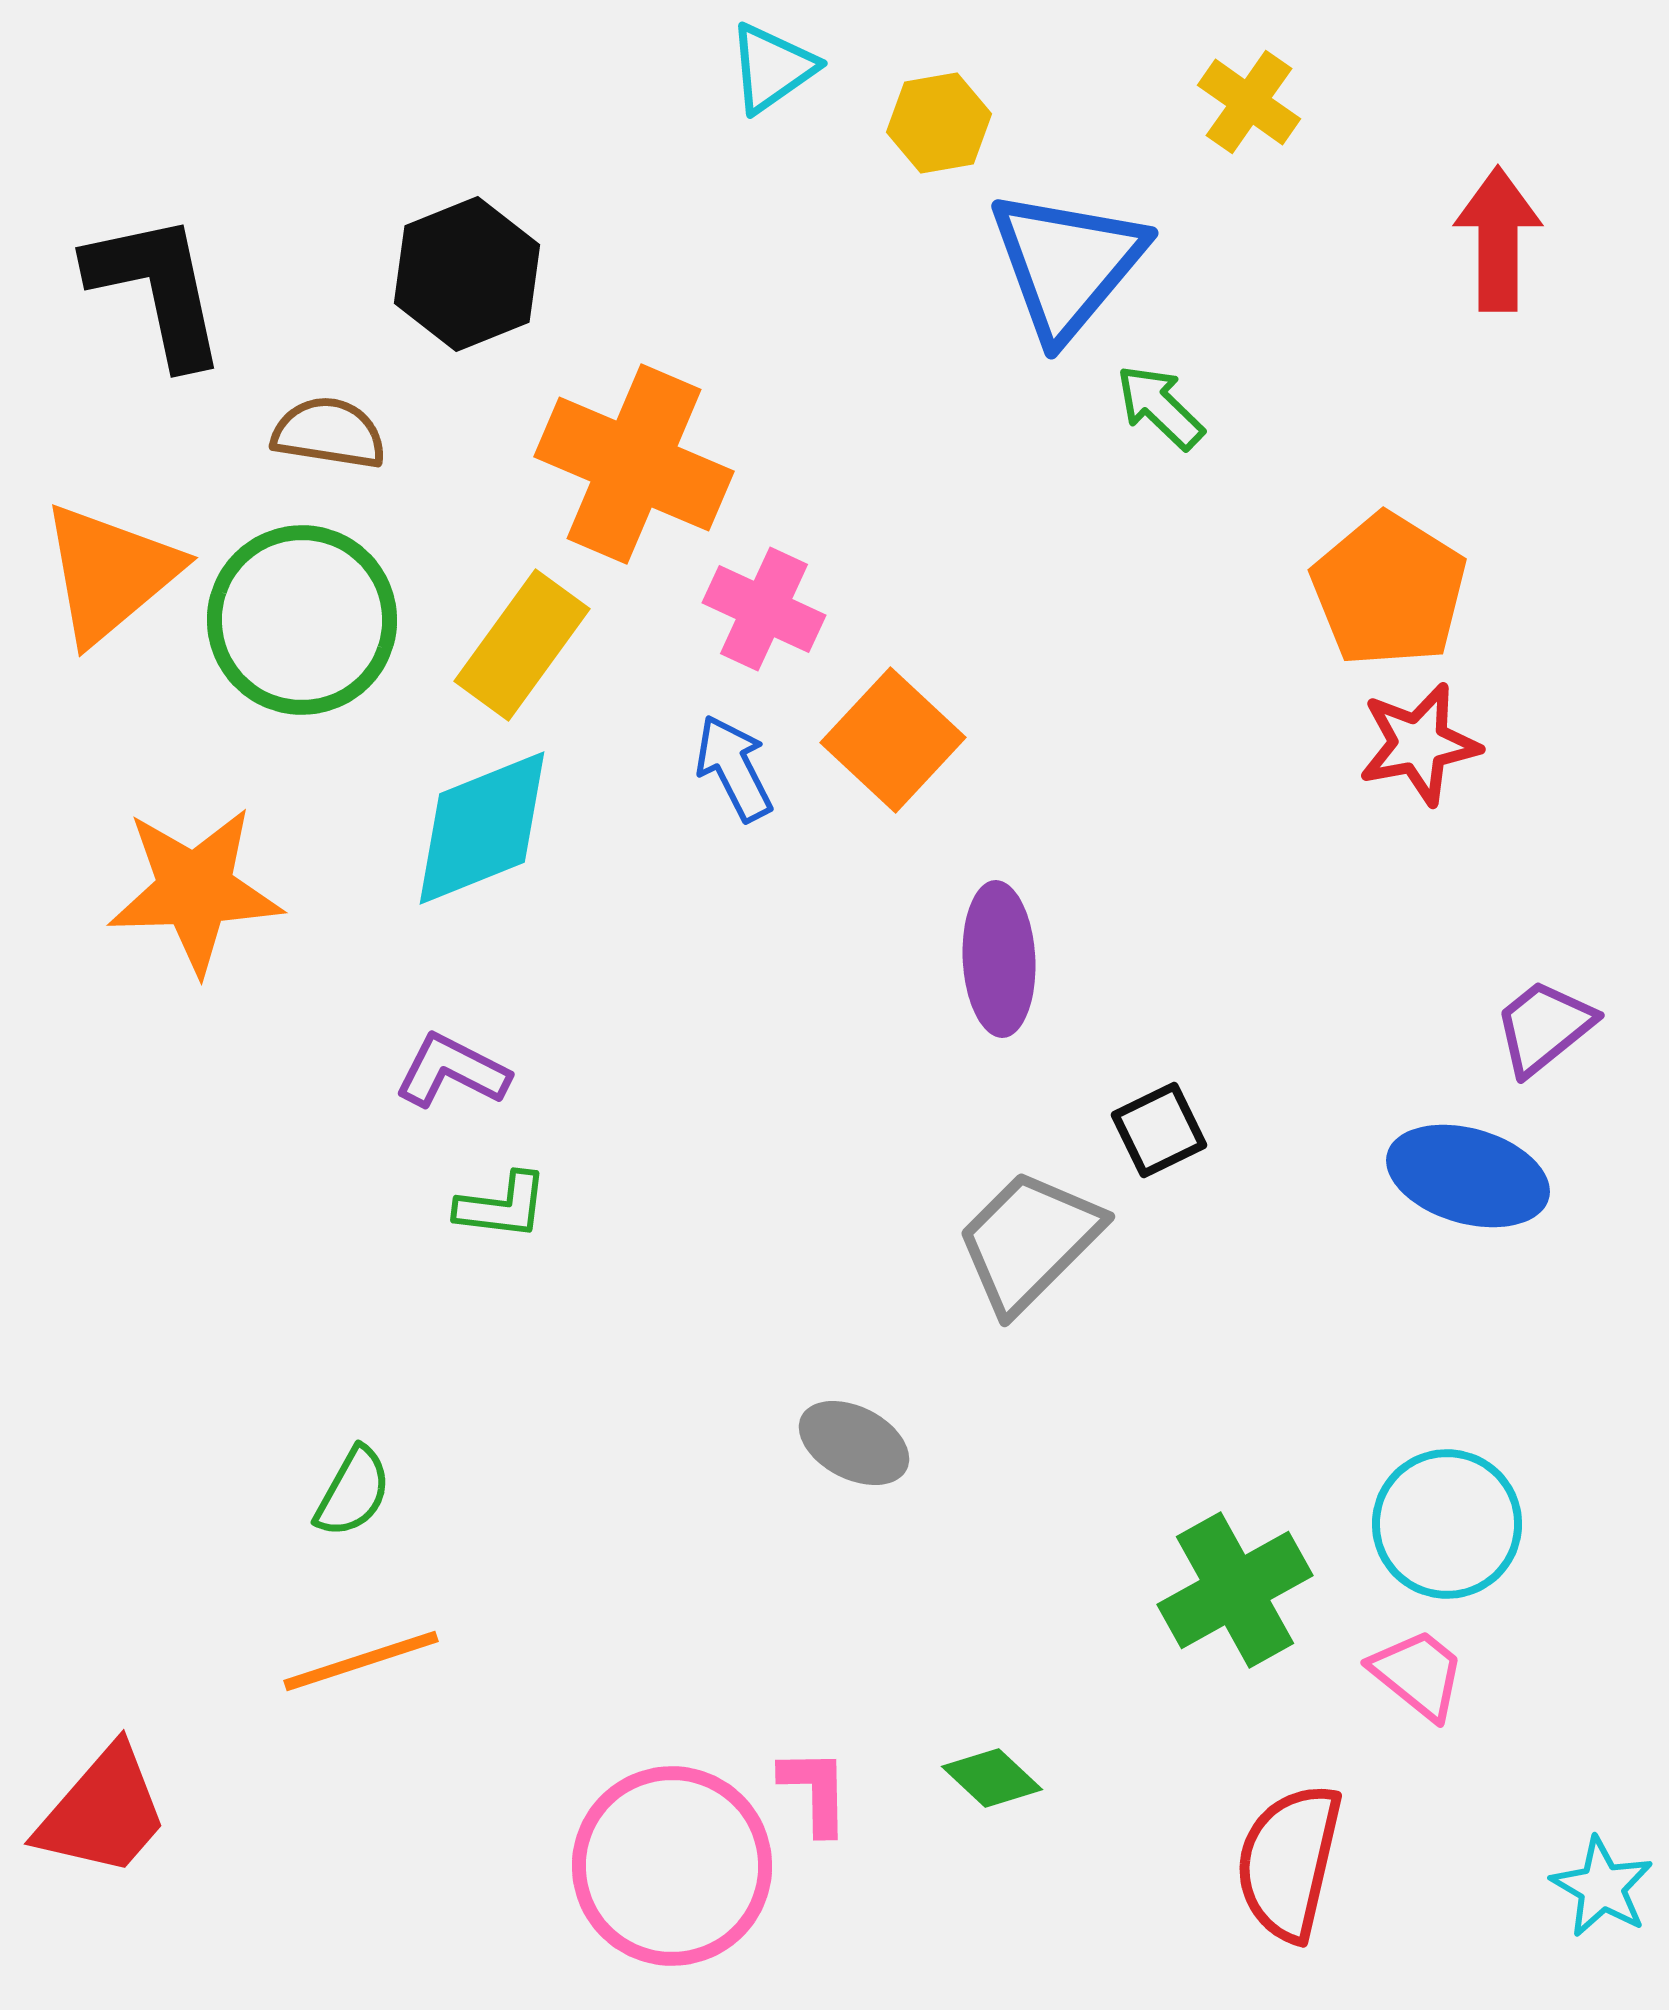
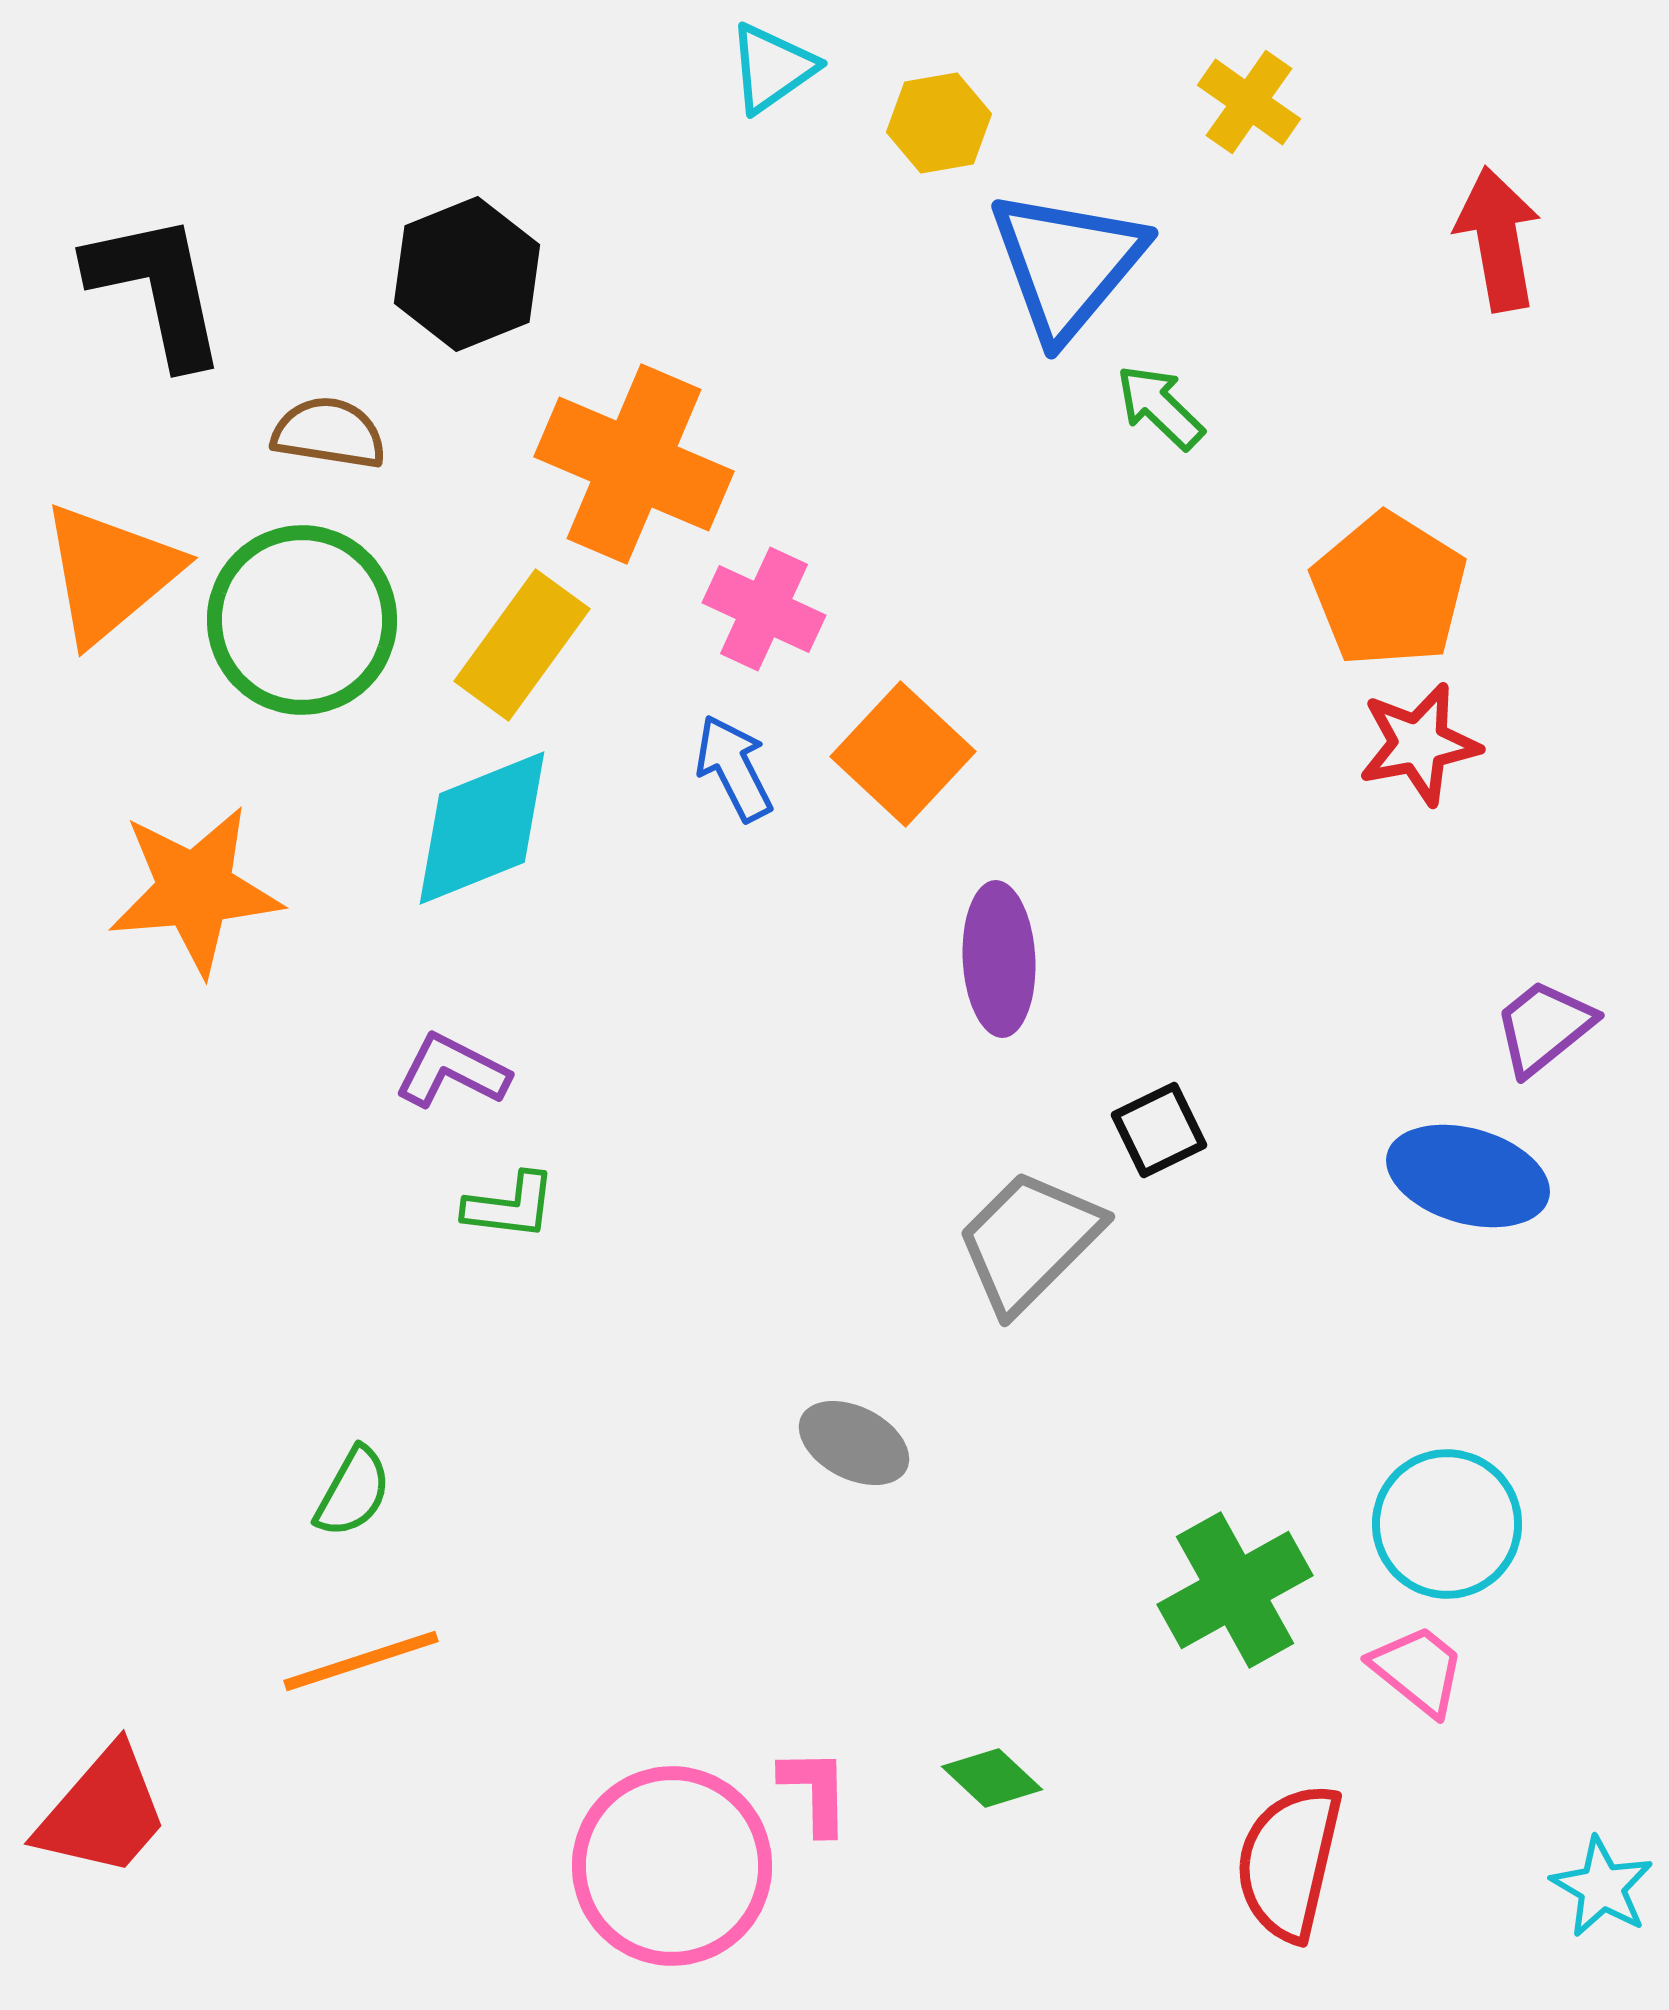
red arrow: rotated 10 degrees counterclockwise
orange square: moved 10 px right, 14 px down
orange star: rotated 3 degrees counterclockwise
green L-shape: moved 8 px right
pink trapezoid: moved 4 px up
